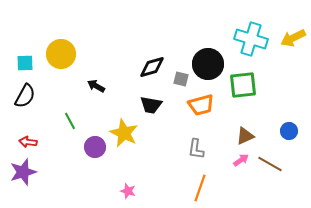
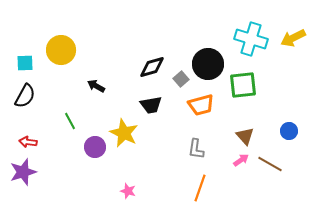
yellow circle: moved 4 px up
gray square: rotated 35 degrees clockwise
black trapezoid: rotated 20 degrees counterclockwise
brown triangle: rotated 48 degrees counterclockwise
